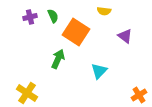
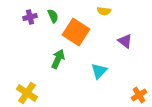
purple triangle: moved 5 px down
